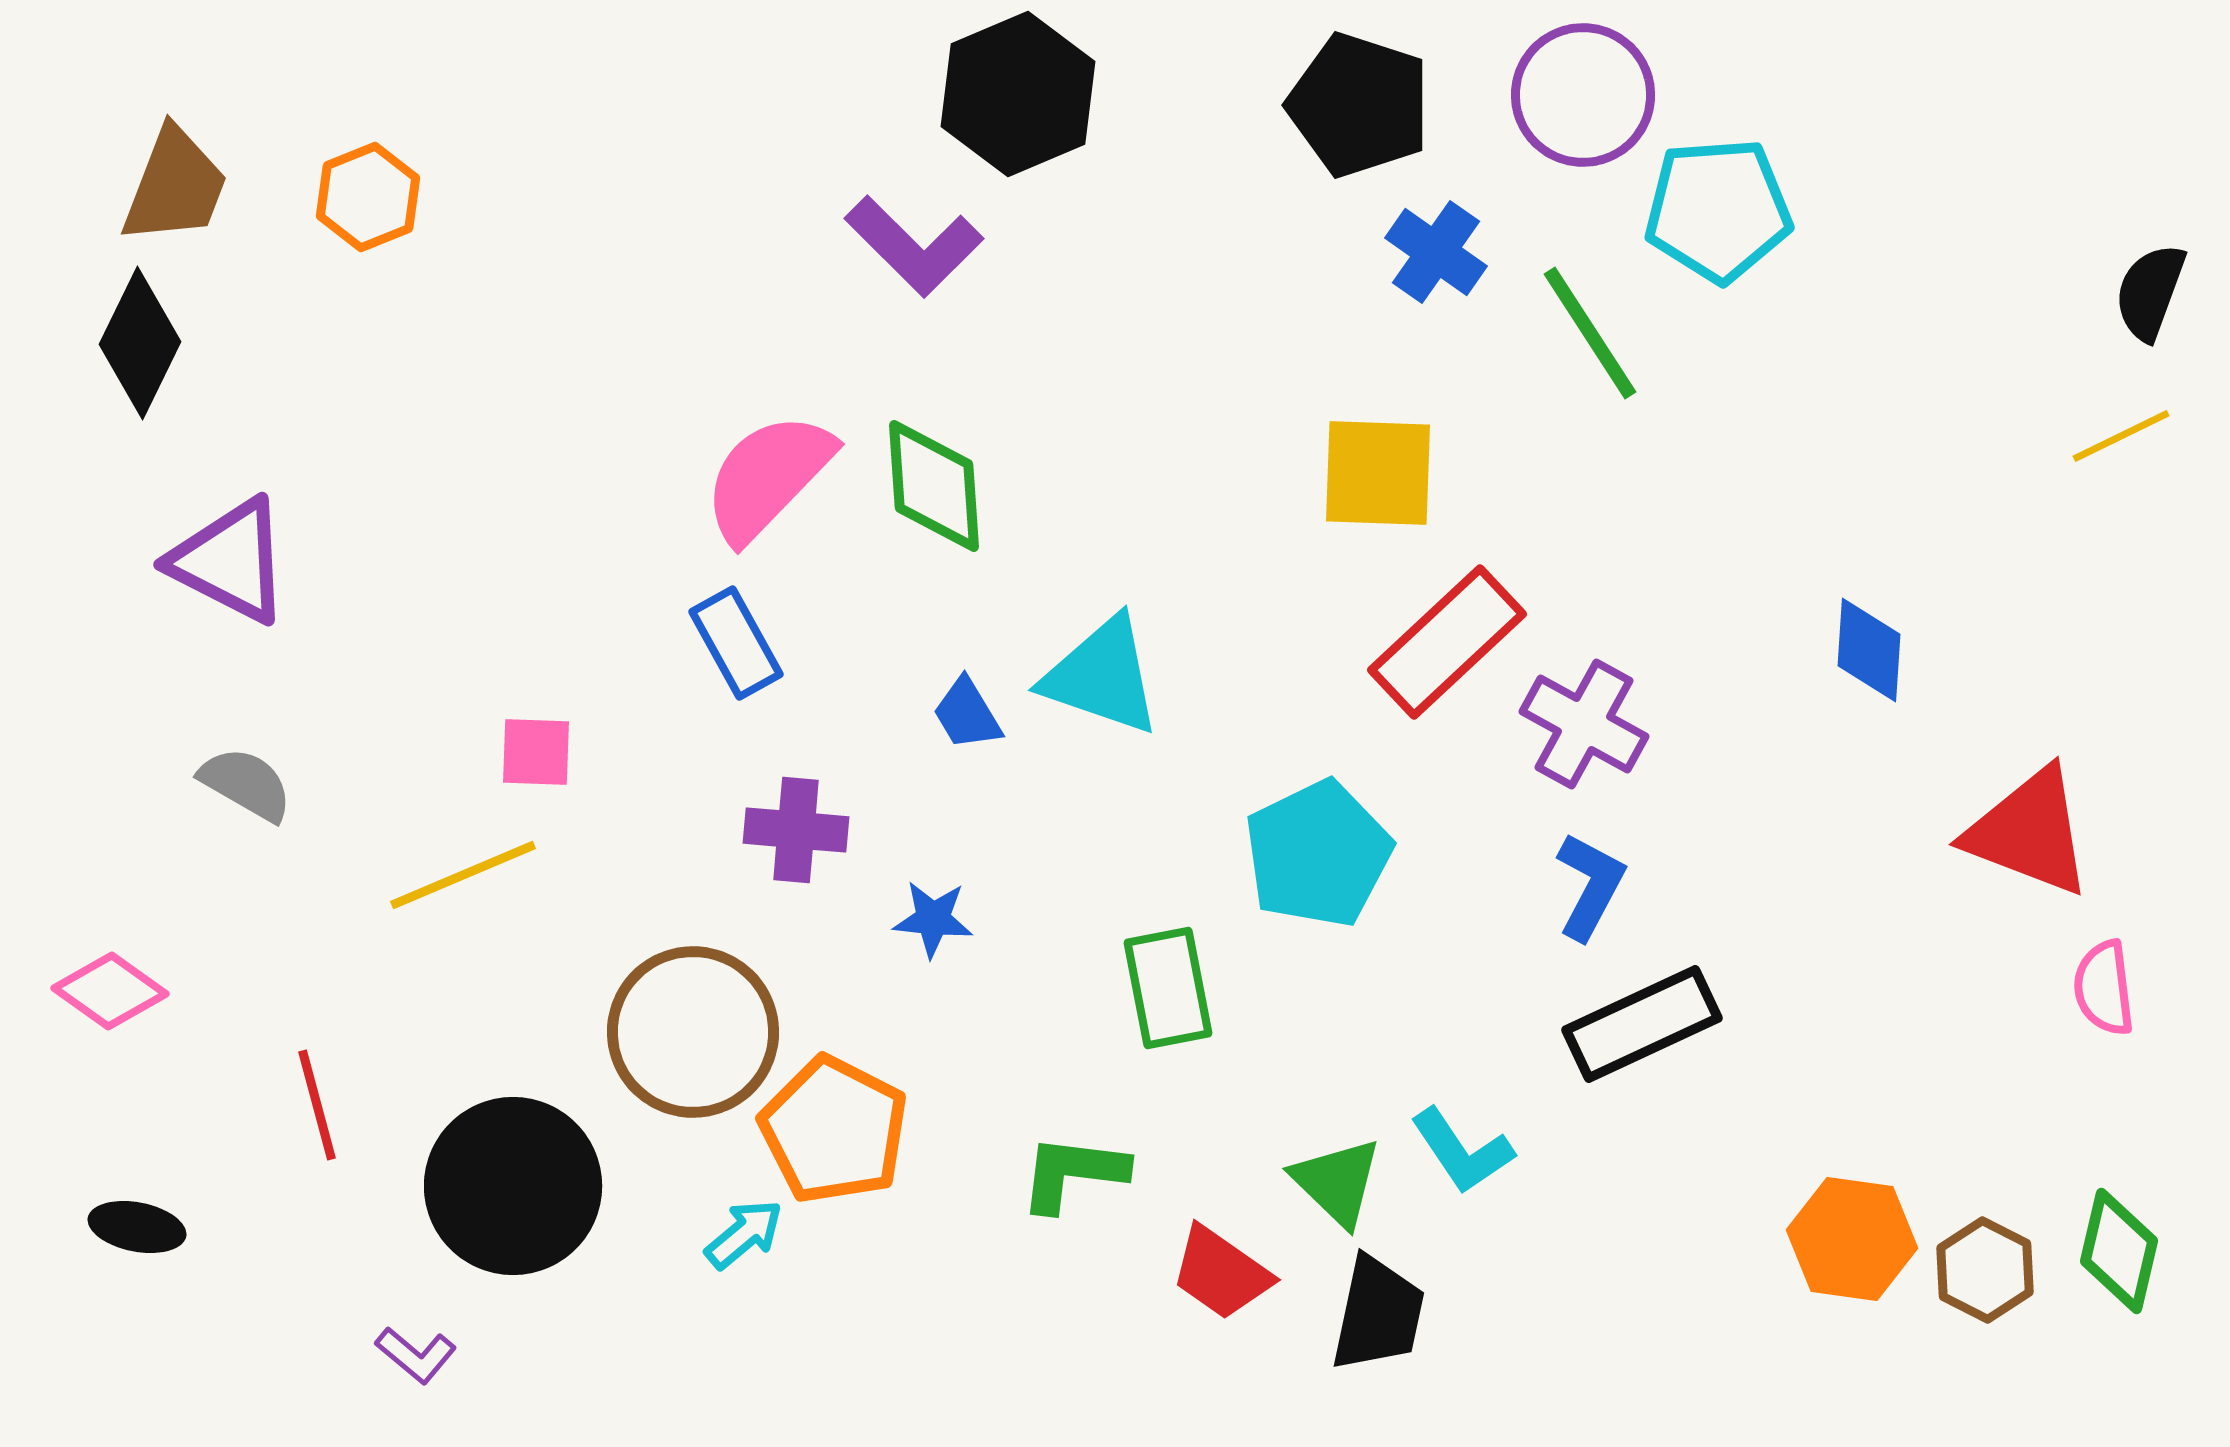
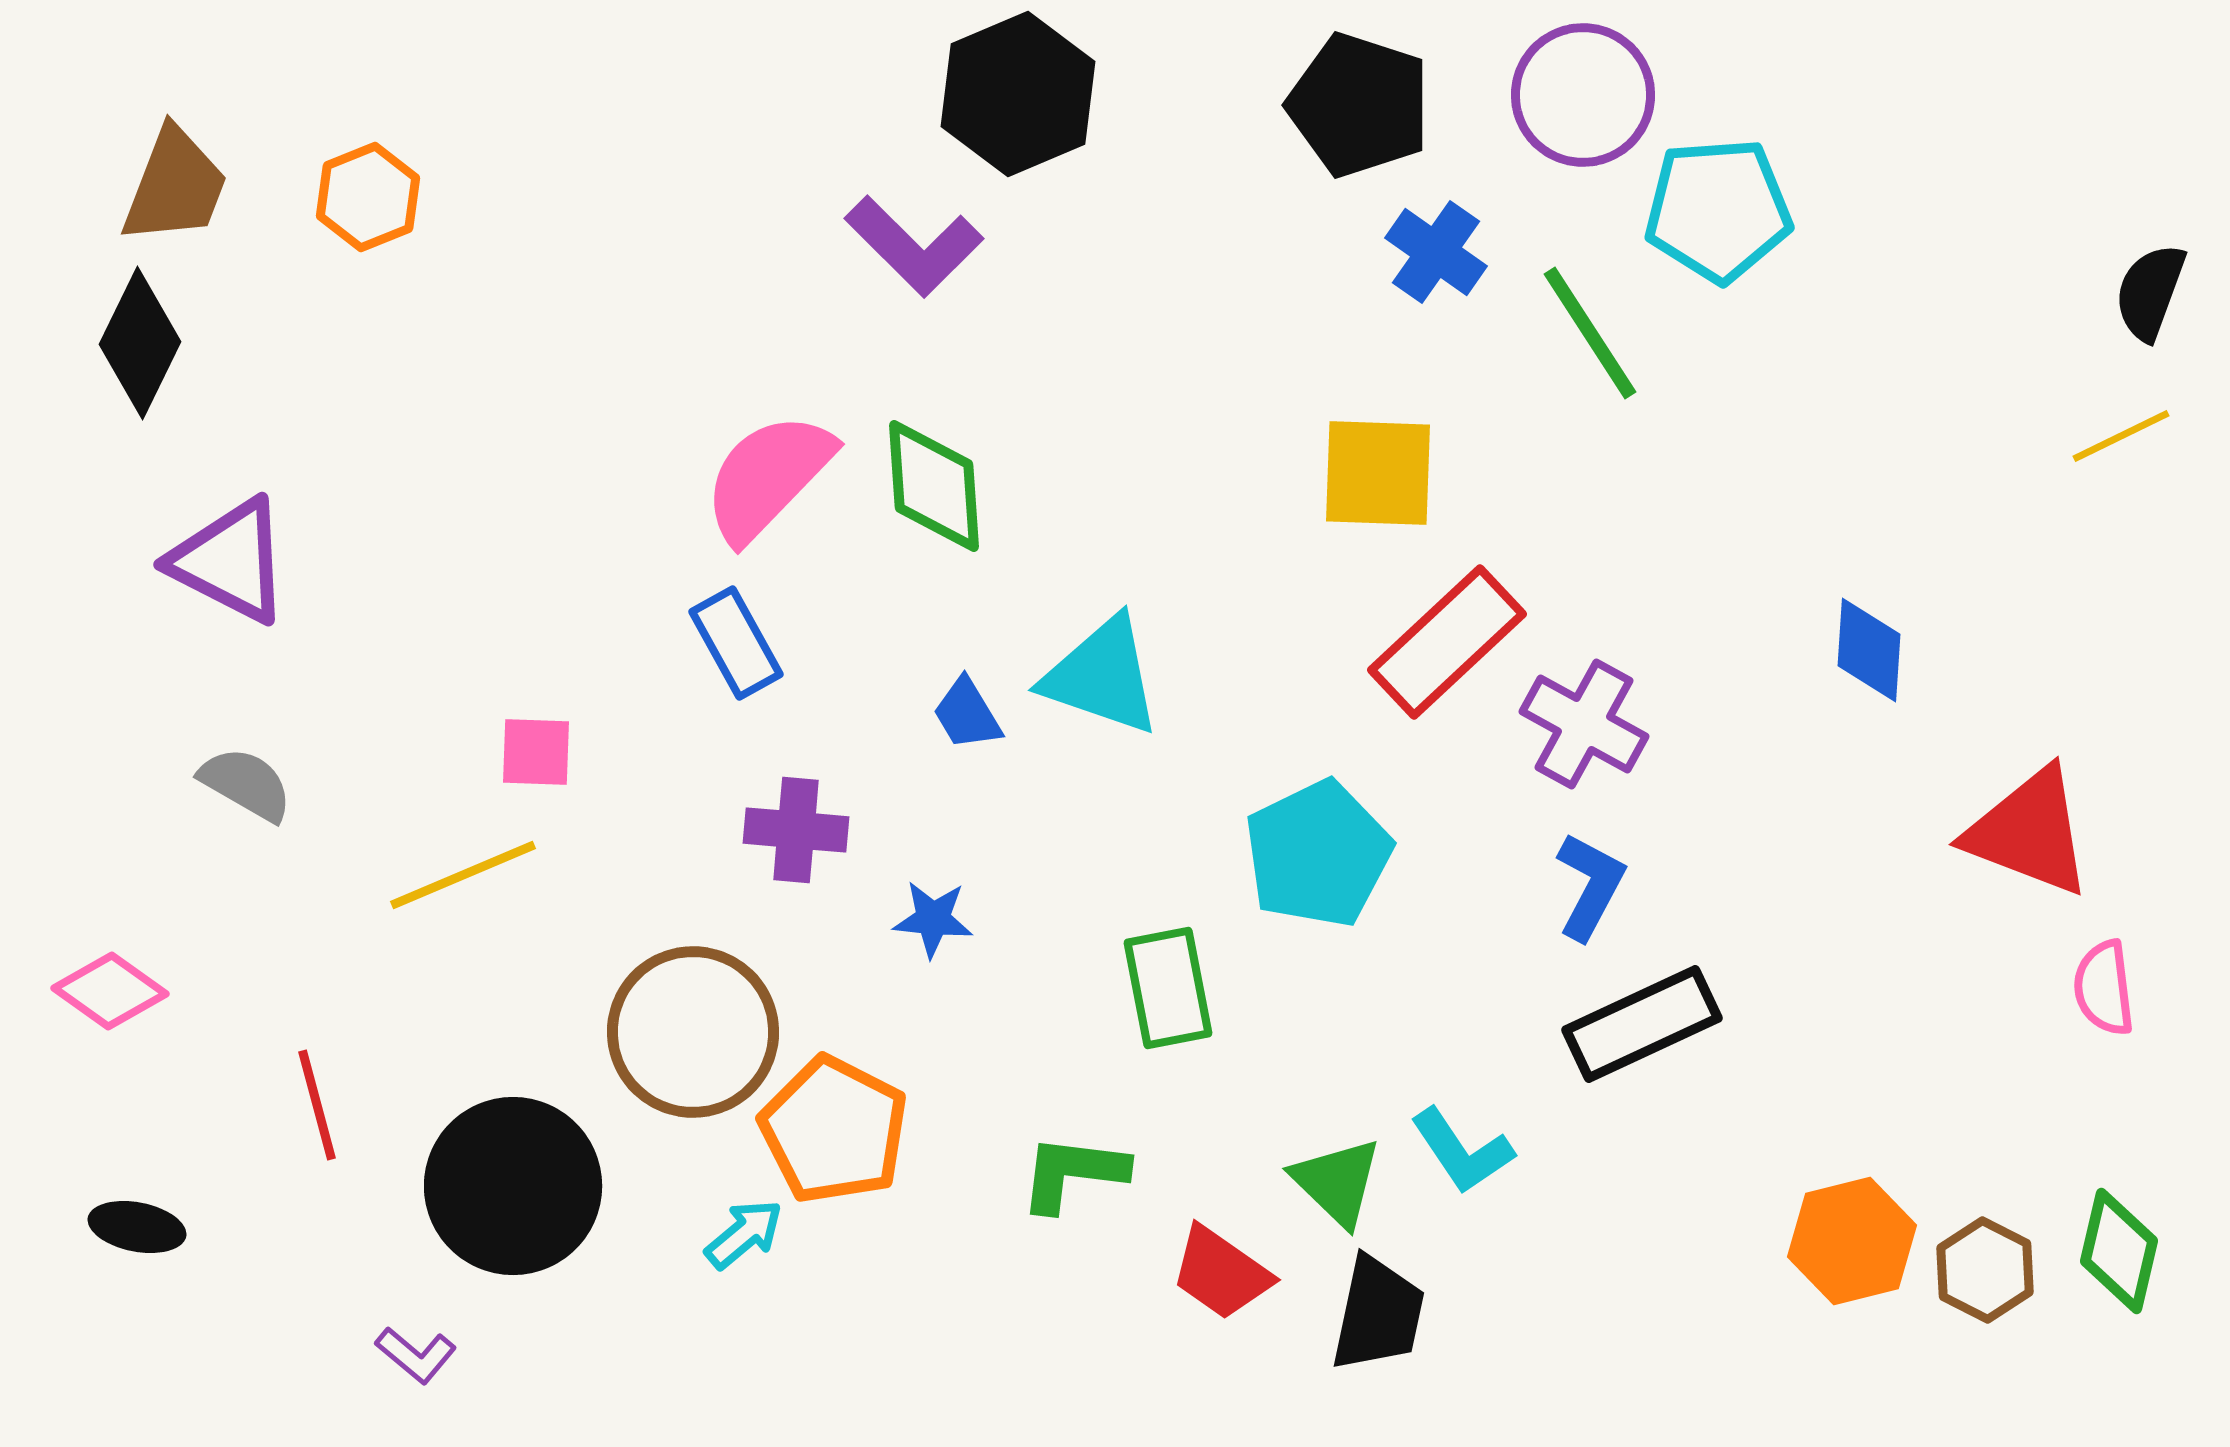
orange hexagon at (1852, 1239): moved 2 px down; rotated 22 degrees counterclockwise
